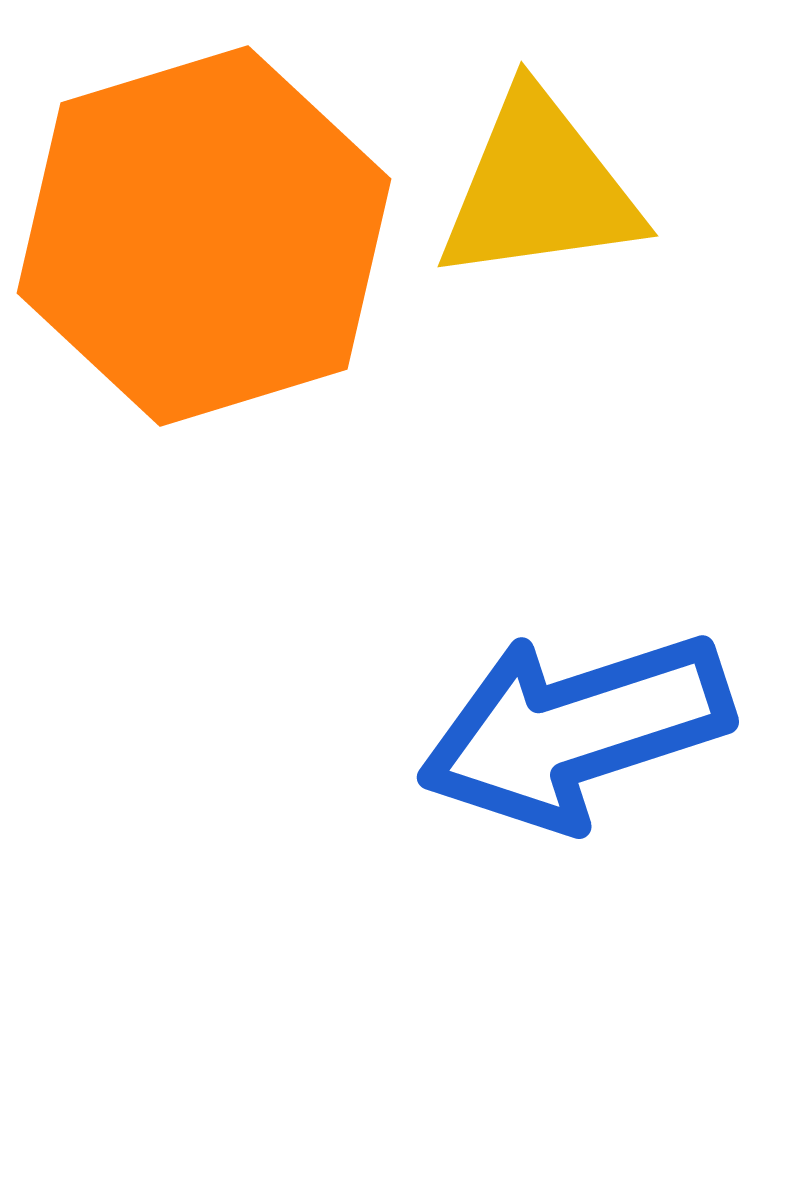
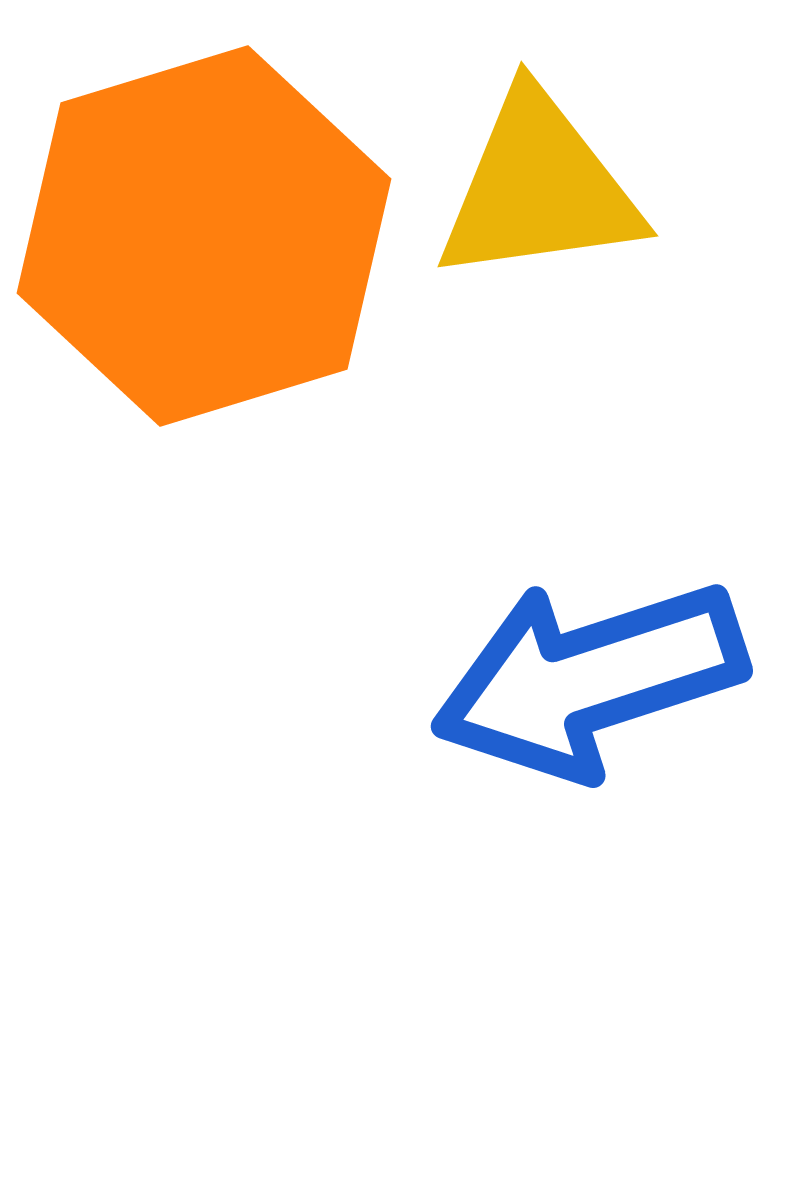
blue arrow: moved 14 px right, 51 px up
